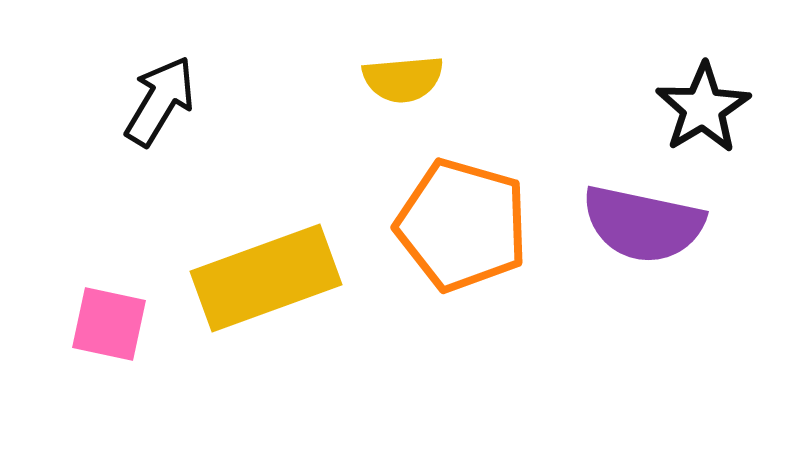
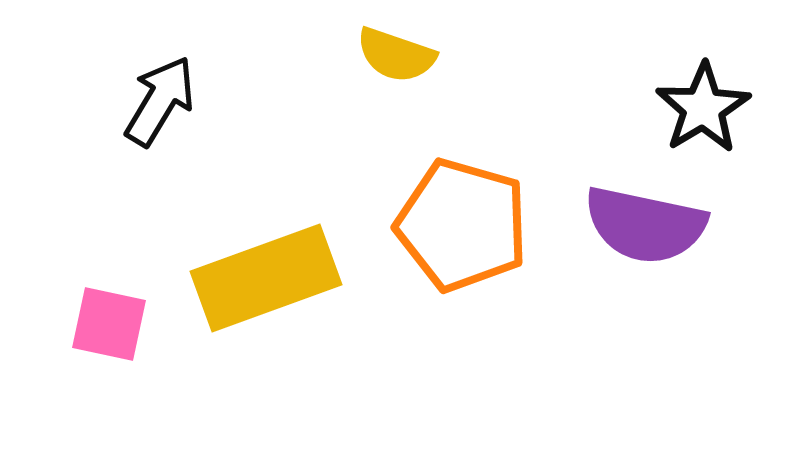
yellow semicircle: moved 7 px left, 24 px up; rotated 24 degrees clockwise
purple semicircle: moved 2 px right, 1 px down
